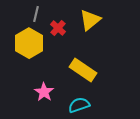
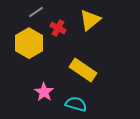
gray line: moved 2 px up; rotated 42 degrees clockwise
red cross: rotated 14 degrees counterclockwise
cyan semicircle: moved 3 px left, 1 px up; rotated 35 degrees clockwise
